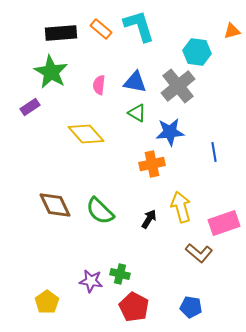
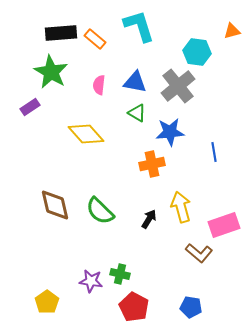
orange rectangle: moved 6 px left, 10 px down
brown diamond: rotated 12 degrees clockwise
pink rectangle: moved 2 px down
